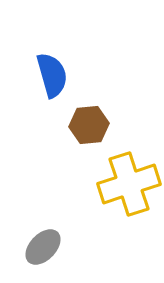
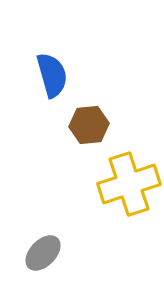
gray ellipse: moved 6 px down
